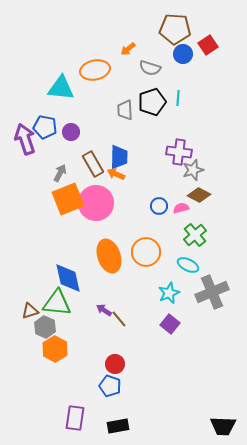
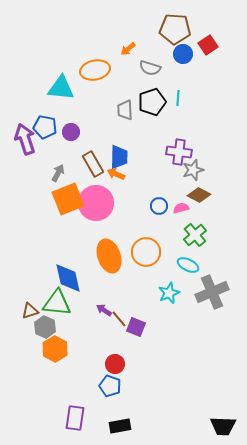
gray arrow at (60, 173): moved 2 px left
purple square at (170, 324): moved 34 px left, 3 px down; rotated 18 degrees counterclockwise
black rectangle at (118, 426): moved 2 px right
